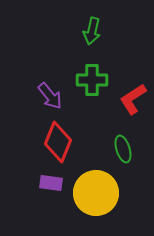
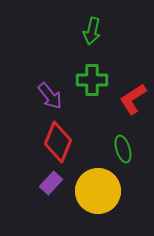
purple rectangle: rotated 55 degrees counterclockwise
yellow circle: moved 2 px right, 2 px up
